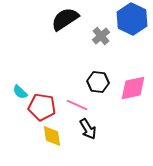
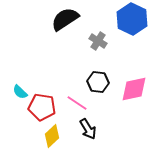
gray cross: moved 3 px left, 5 px down; rotated 18 degrees counterclockwise
pink diamond: moved 1 px right, 1 px down
pink line: moved 2 px up; rotated 10 degrees clockwise
yellow diamond: rotated 55 degrees clockwise
